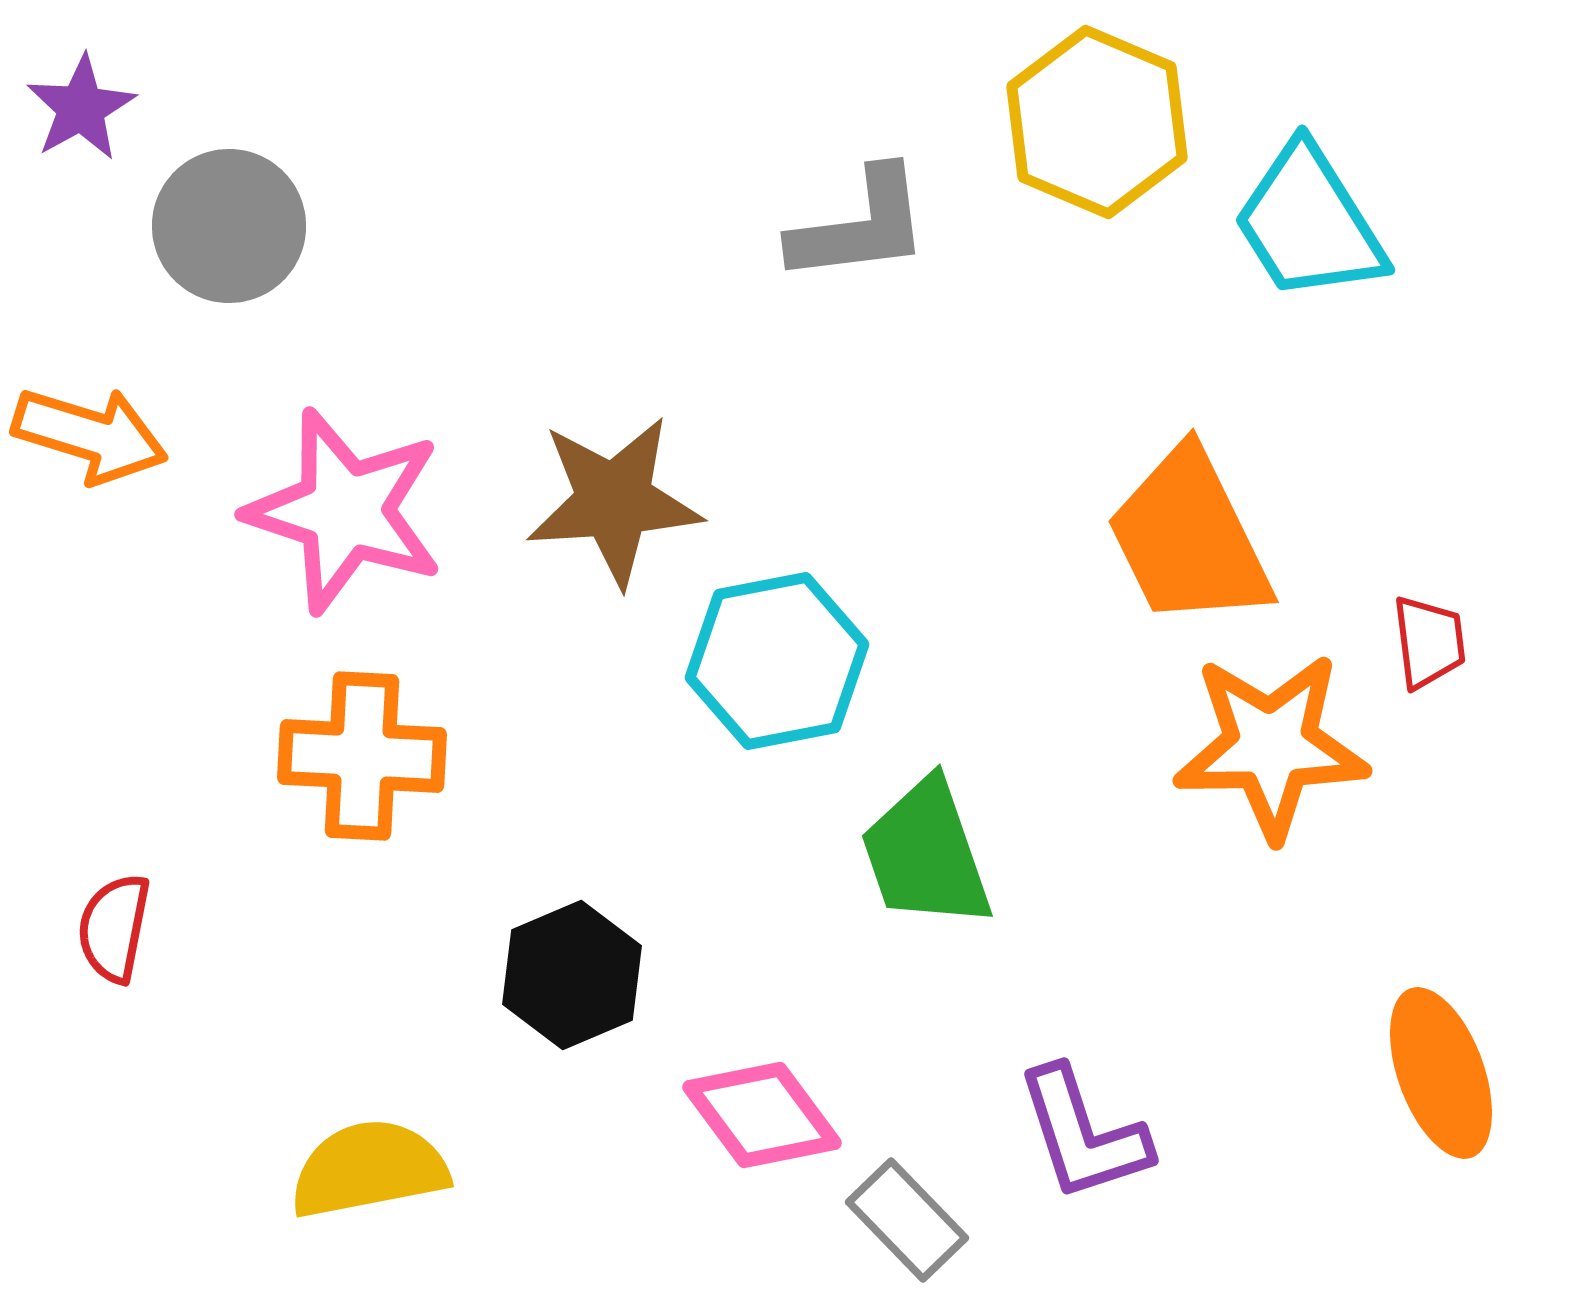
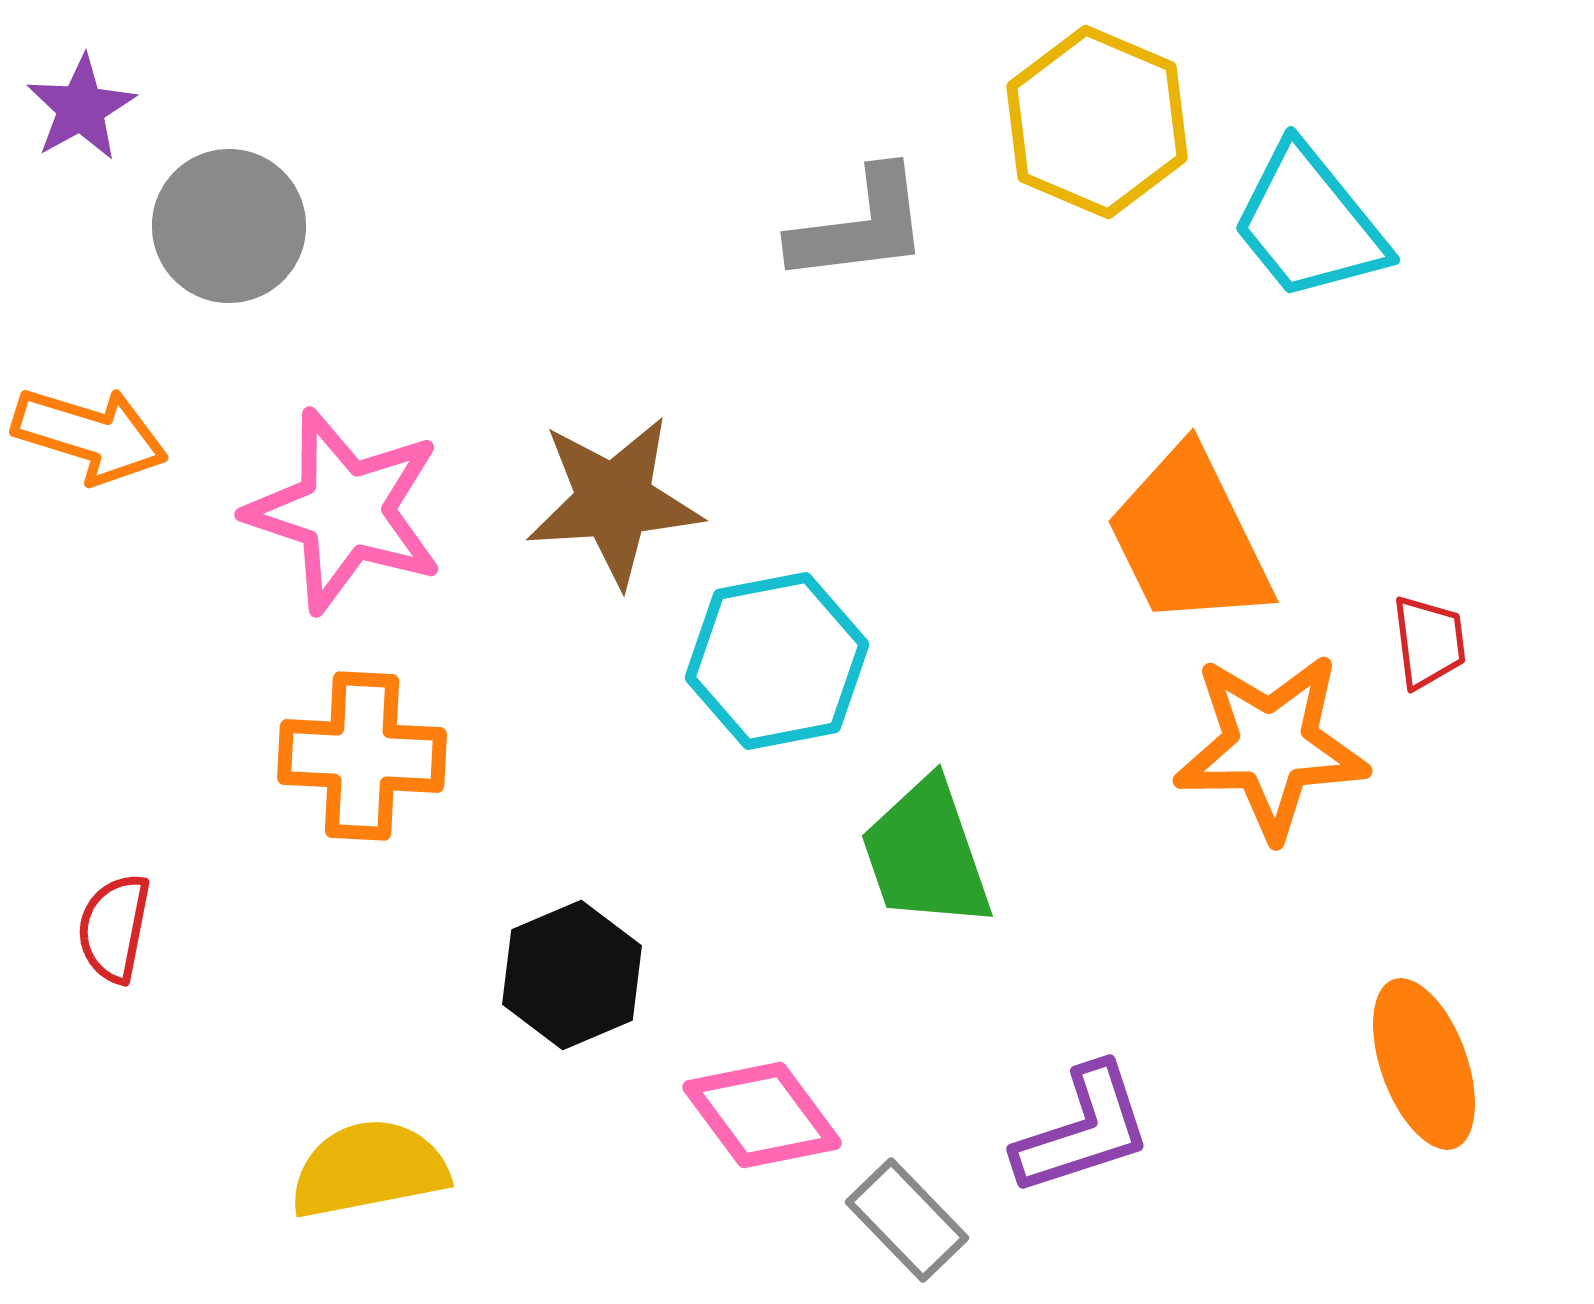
cyan trapezoid: rotated 7 degrees counterclockwise
orange ellipse: moved 17 px left, 9 px up
purple L-shape: moved 4 px up; rotated 90 degrees counterclockwise
